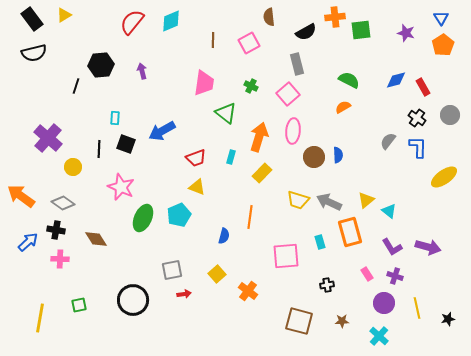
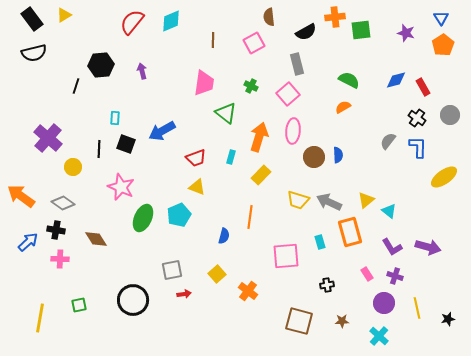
pink square at (249, 43): moved 5 px right
yellow rectangle at (262, 173): moved 1 px left, 2 px down
